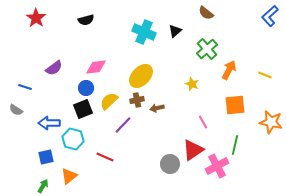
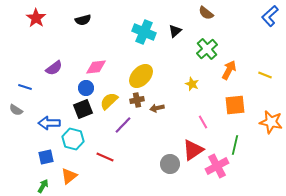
black semicircle: moved 3 px left
